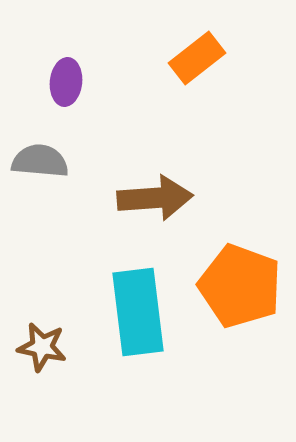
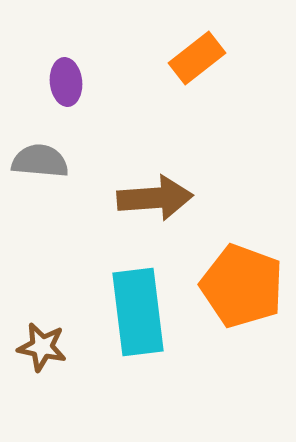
purple ellipse: rotated 12 degrees counterclockwise
orange pentagon: moved 2 px right
